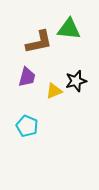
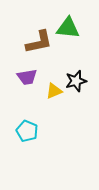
green triangle: moved 1 px left, 1 px up
purple trapezoid: rotated 65 degrees clockwise
cyan pentagon: moved 5 px down
